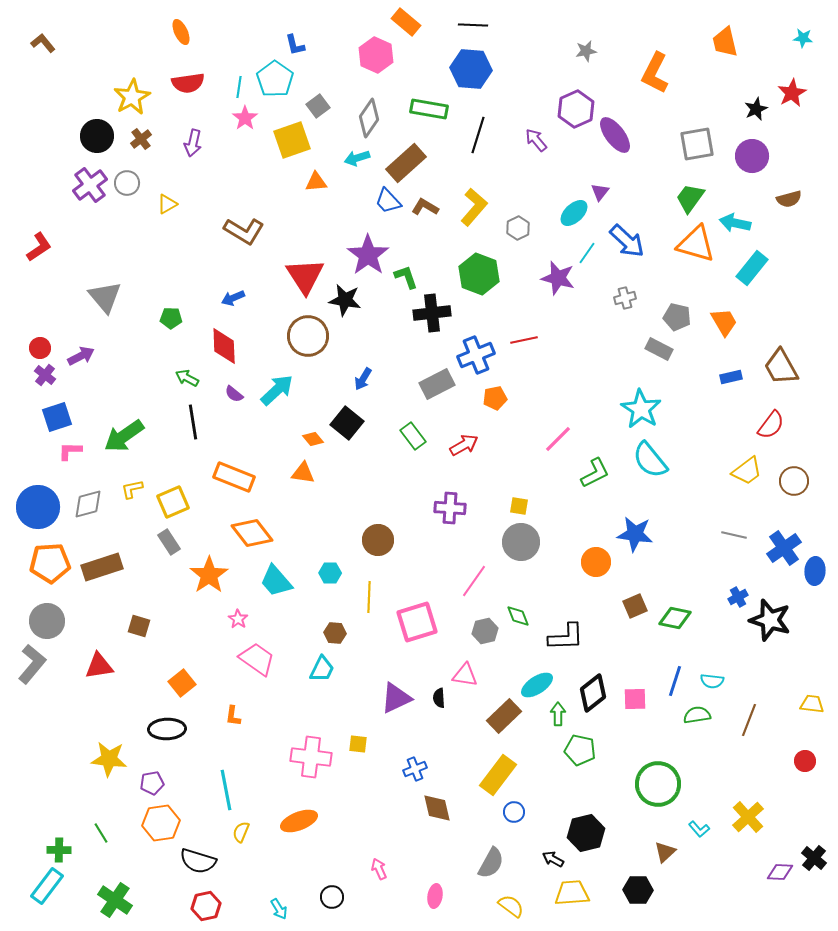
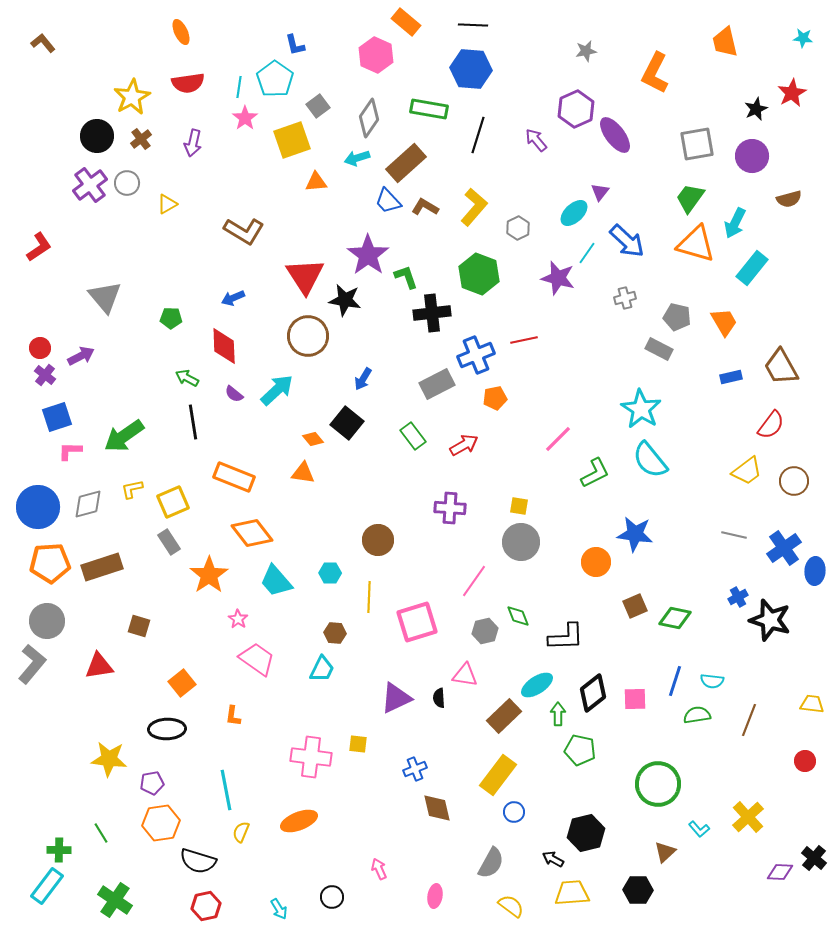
cyan arrow at (735, 223): rotated 76 degrees counterclockwise
